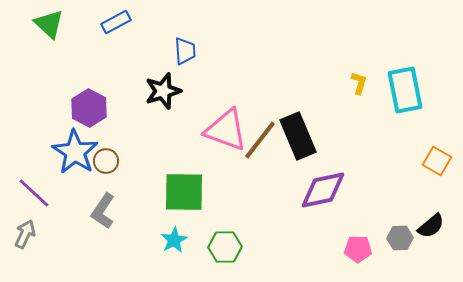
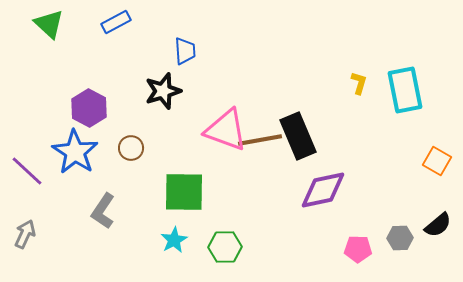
brown line: rotated 42 degrees clockwise
brown circle: moved 25 px right, 13 px up
purple line: moved 7 px left, 22 px up
black semicircle: moved 7 px right, 1 px up
